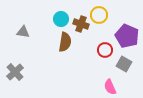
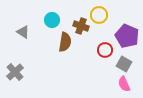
cyan circle: moved 9 px left, 1 px down
brown cross: moved 2 px down
gray triangle: rotated 24 degrees clockwise
pink semicircle: moved 14 px right, 3 px up
